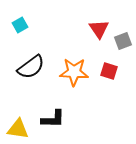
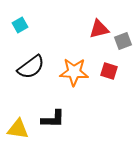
red triangle: rotated 50 degrees clockwise
